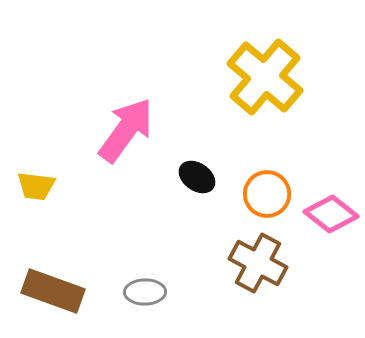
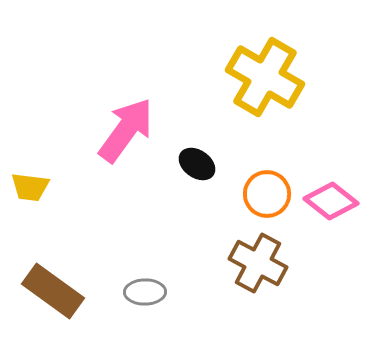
yellow cross: rotated 10 degrees counterclockwise
black ellipse: moved 13 px up
yellow trapezoid: moved 6 px left, 1 px down
pink diamond: moved 13 px up
brown rectangle: rotated 16 degrees clockwise
